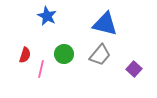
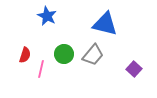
gray trapezoid: moved 7 px left
